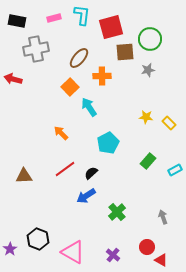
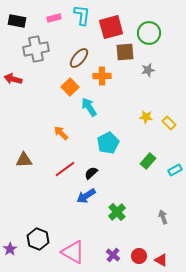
green circle: moved 1 px left, 6 px up
brown triangle: moved 16 px up
red circle: moved 8 px left, 9 px down
